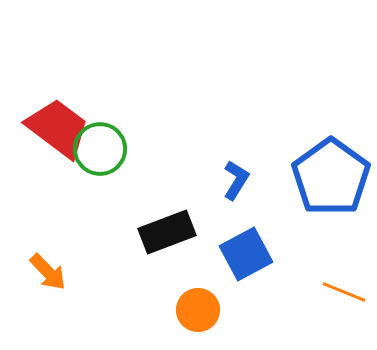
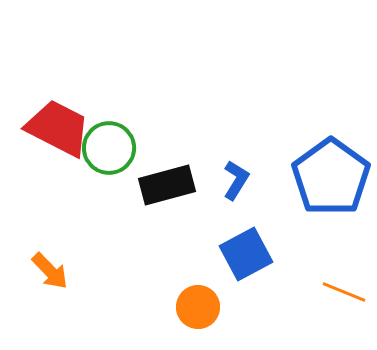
red trapezoid: rotated 10 degrees counterclockwise
green circle: moved 9 px right, 1 px up
black rectangle: moved 47 px up; rotated 6 degrees clockwise
orange arrow: moved 2 px right, 1 px up
orange circle: moved 3 px up
